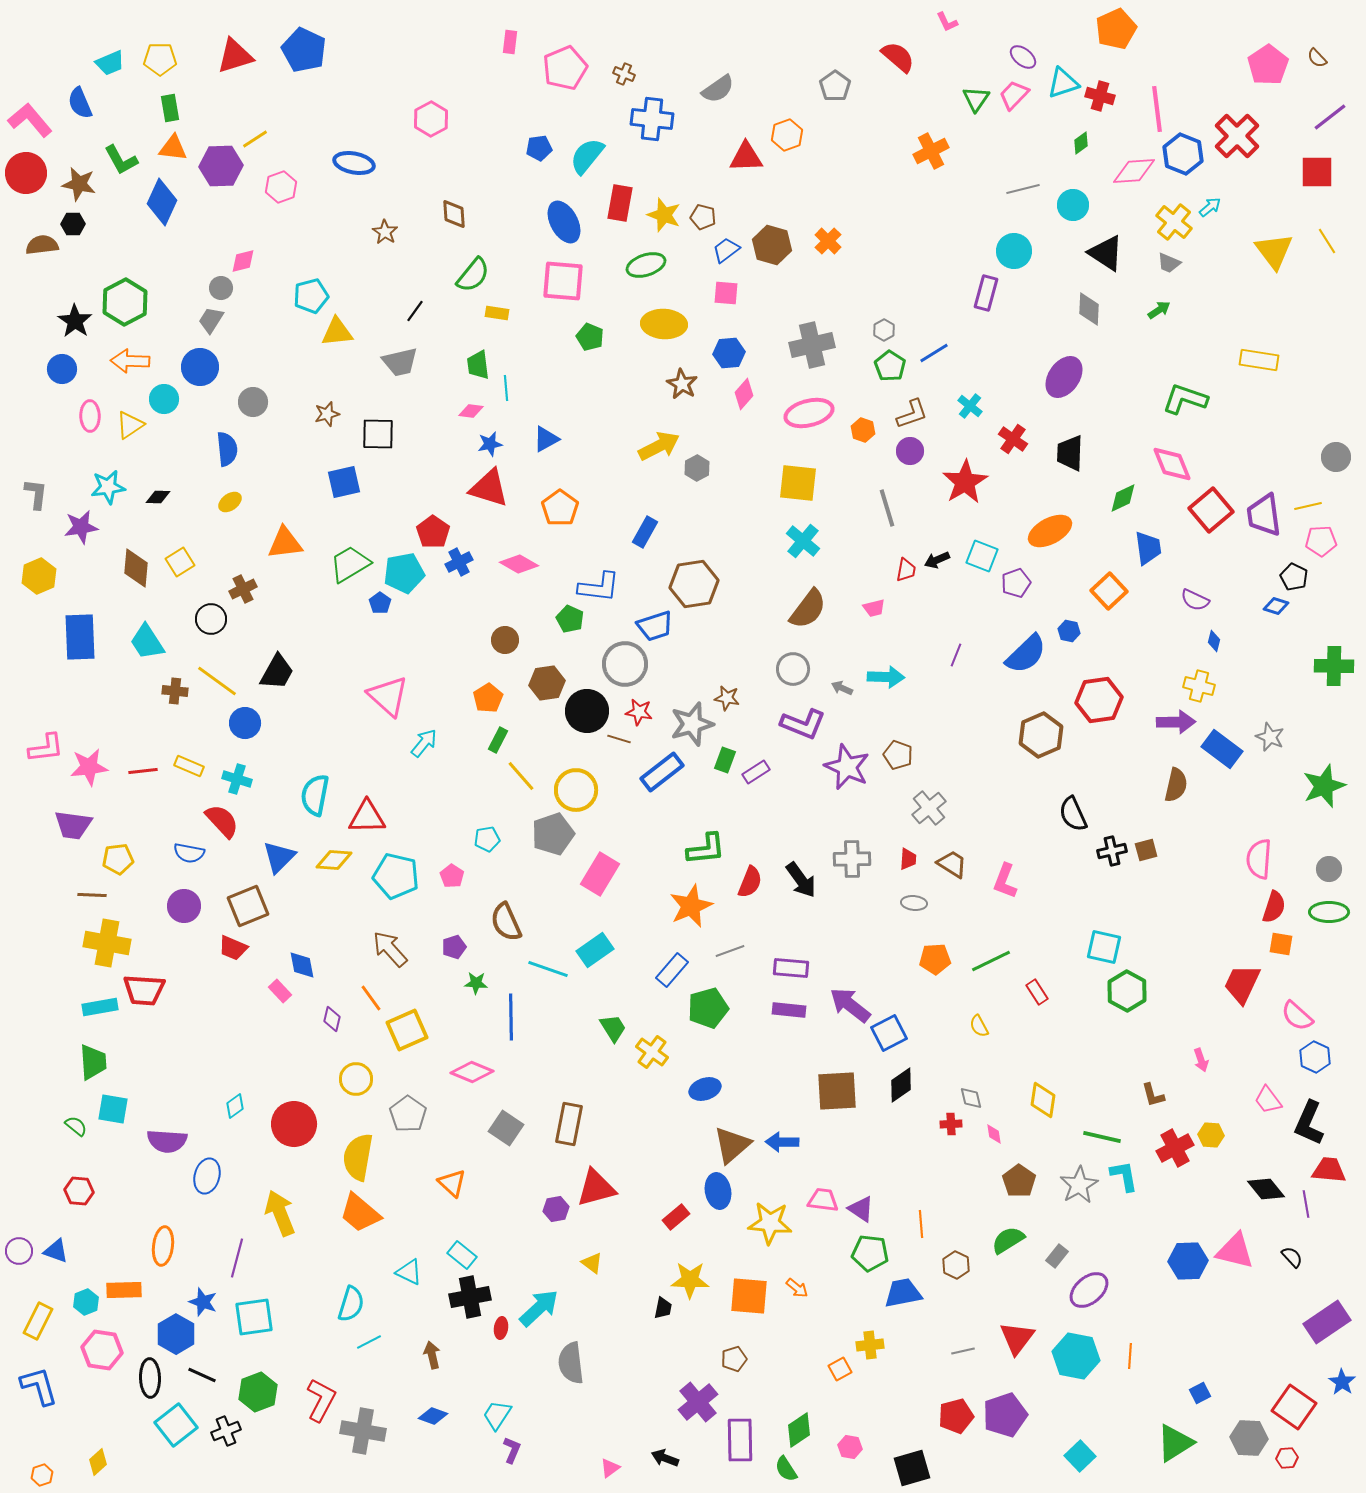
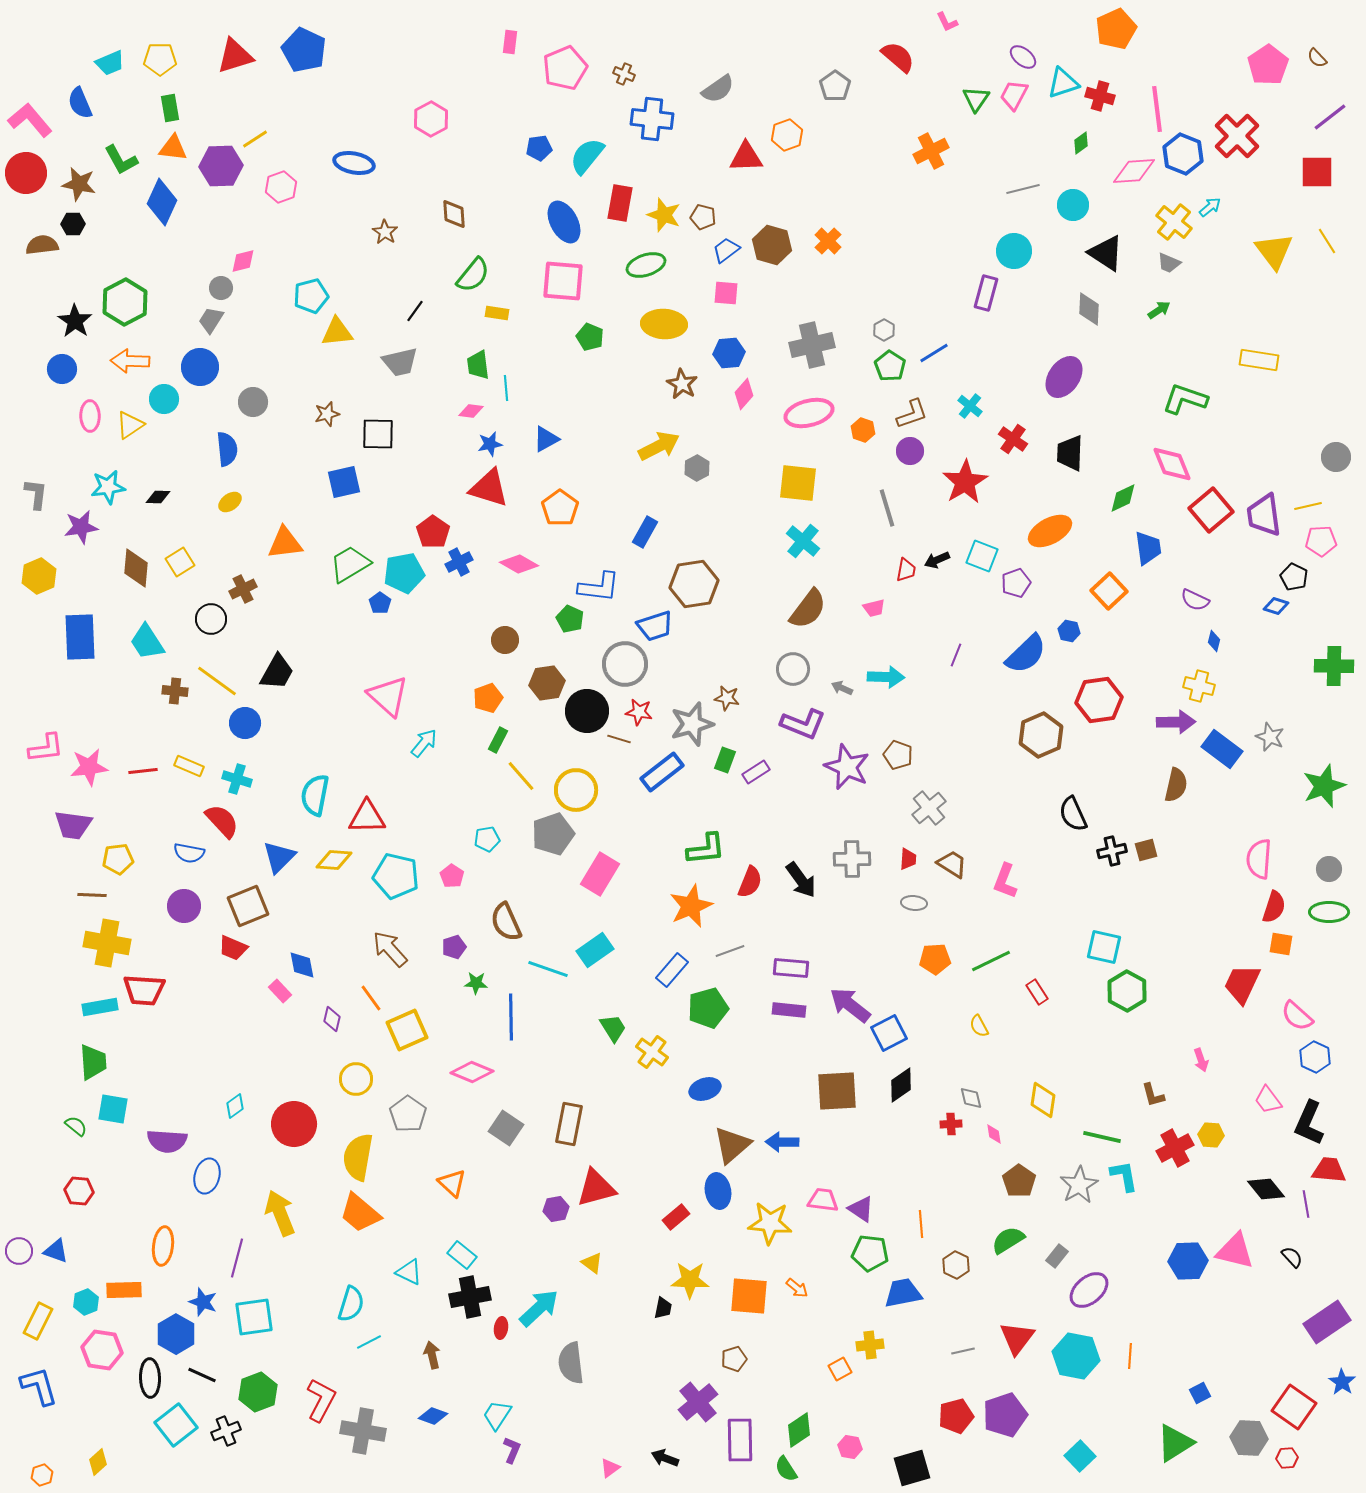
pink trapezoid at (1014, 95): rotated 16 degrees counterclockwise
orange pentagon at (488, 698): rotated 12 degrees clockwise
